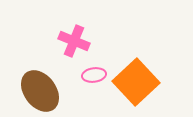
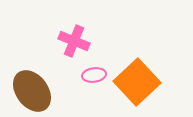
orange square: moved 1 px right
brown ellipse: moved 8 px left
